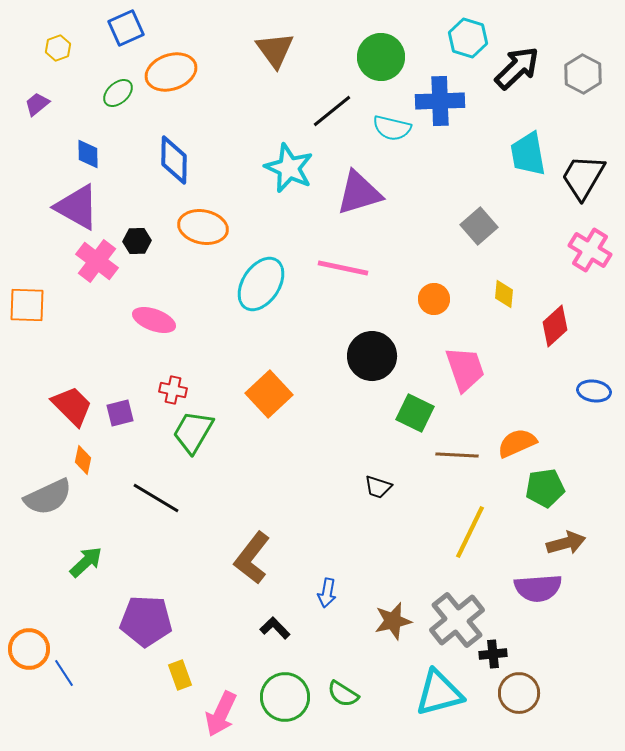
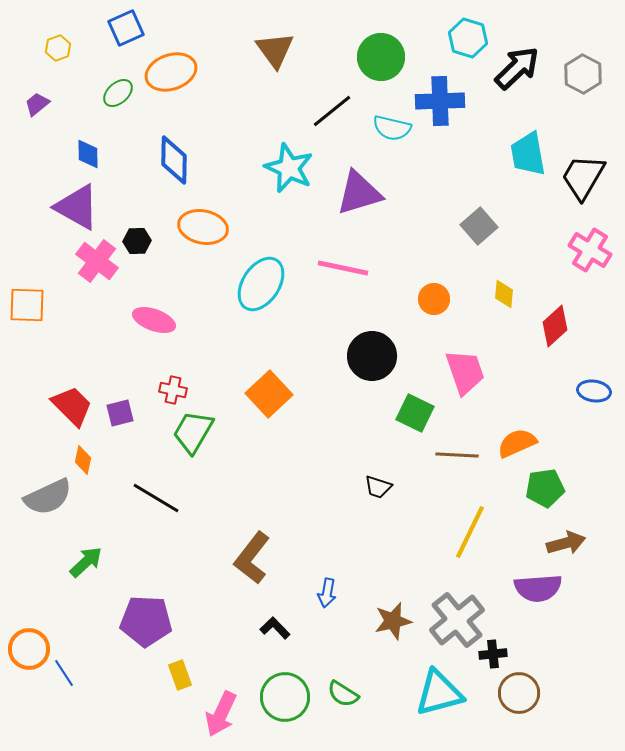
pink trapezoid at (465, 369): moved 3 px down
